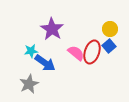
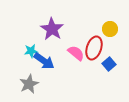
blue square: moved 18 px down
red ellipse: moved 2 px right, 4 px up
blue arrow: moved 1 px left, 2 px up
